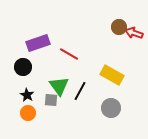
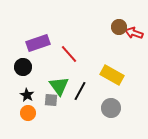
red line: rotated 18 degrees clockwise
